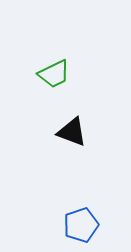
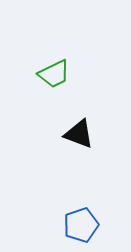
black triangle: moved 7 px right, 2 px down
